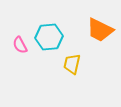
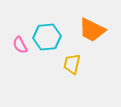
orange trapezoid: moved 8 px left
cyan hexagon: moved 2 px left
